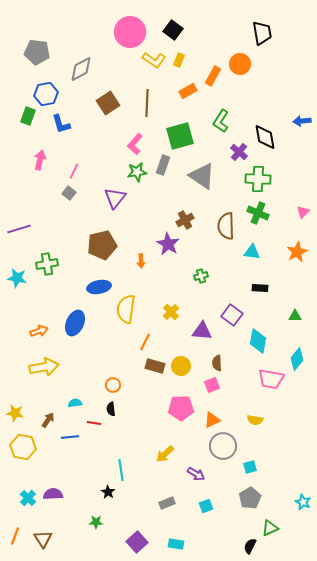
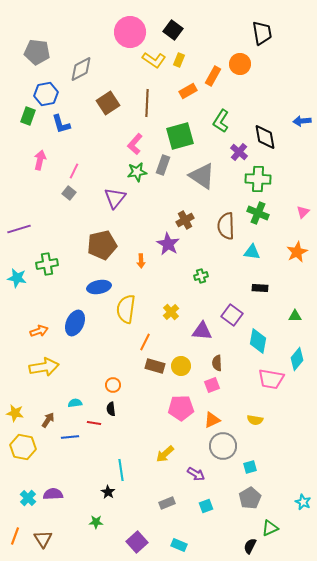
cyan rectangle at (176, 544): moved 3 px right, 1 px down; rotated 14 degrees clockwise
